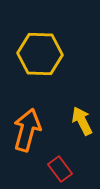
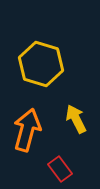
yellow hexagon: moved 1 px right, 10 px down; rotated 15 degrees clockwise
yellow arrow: moved 6 px left, 2 px up
